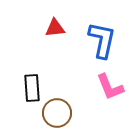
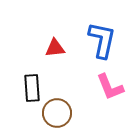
red triangle: moved 20 px down
